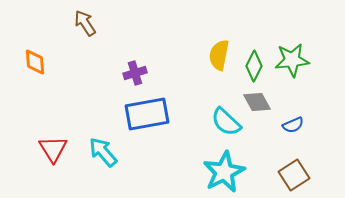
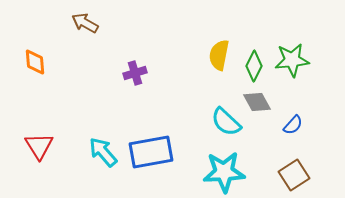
brown arrow: rotated 28 degrees counterclockwise
blue rectangle: moved 4 px right, 38 px down
blue semicircle: rotated 25 degrees counterclockwise
red triangle: moved 14 px left, 3 px up
cyan star: rotated 24 degrees clockwise
